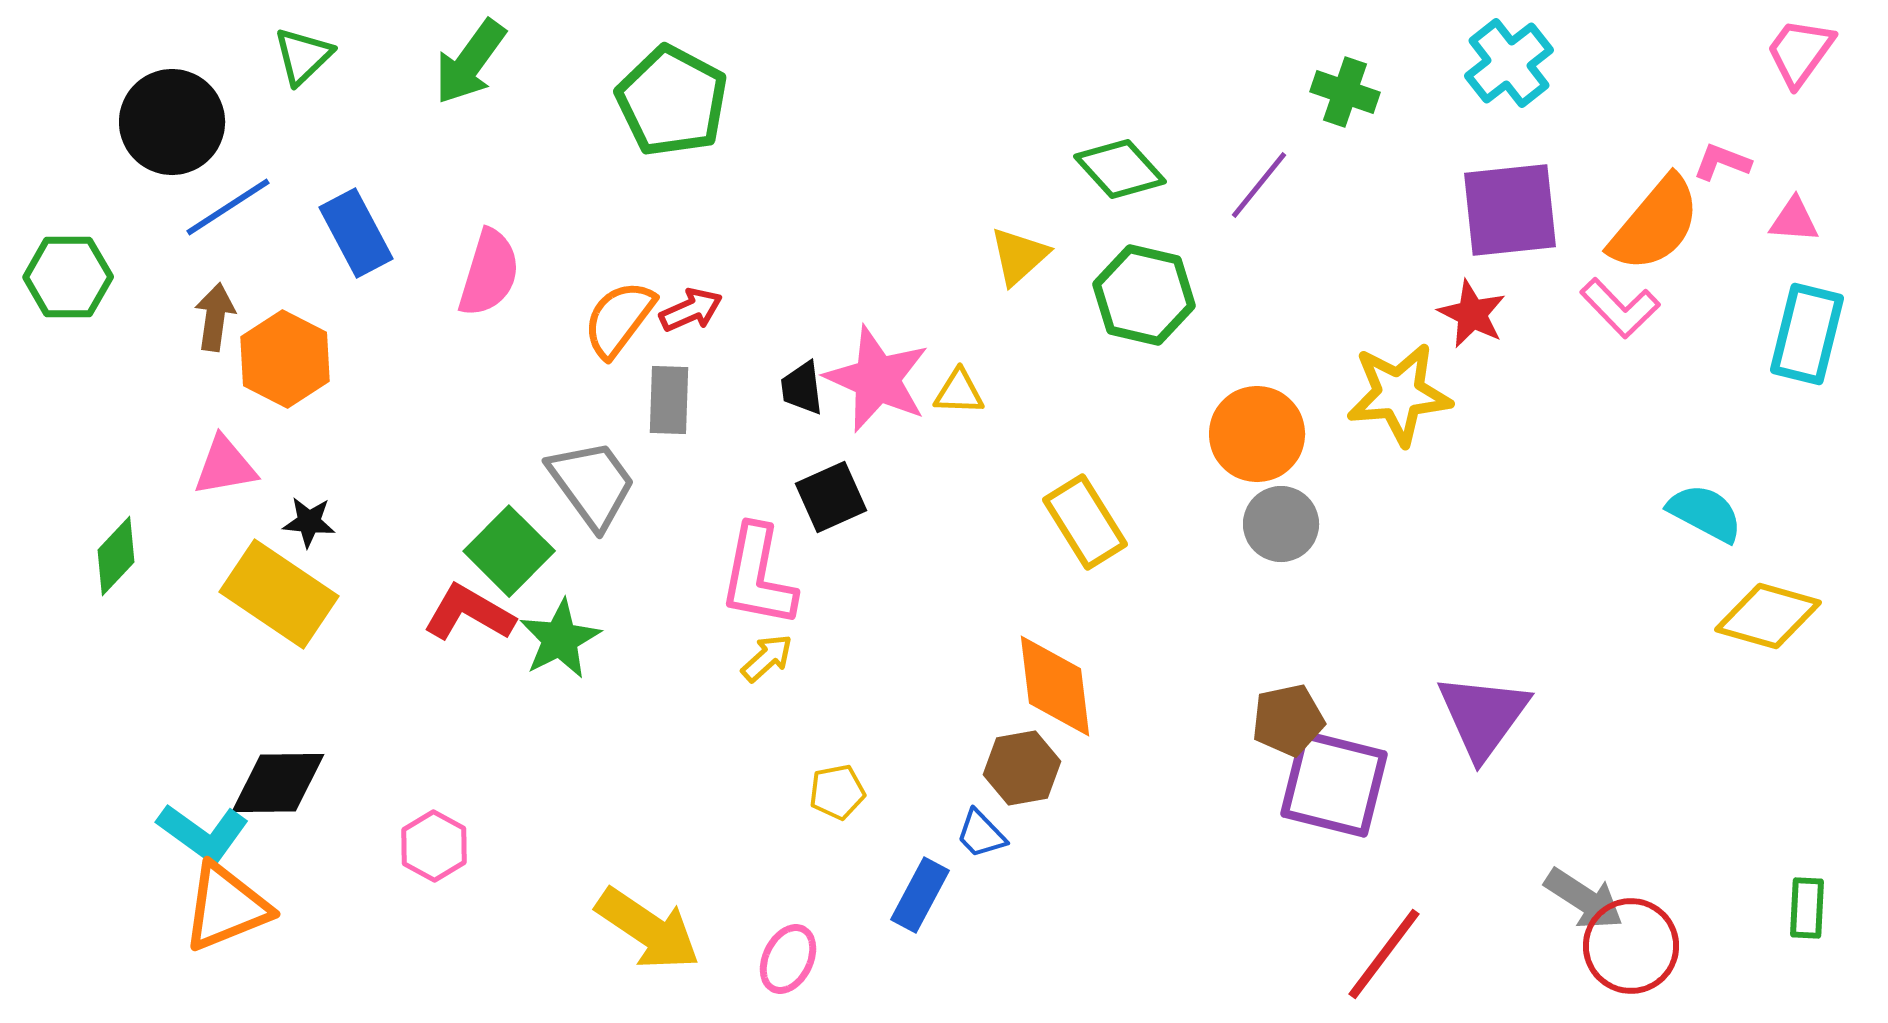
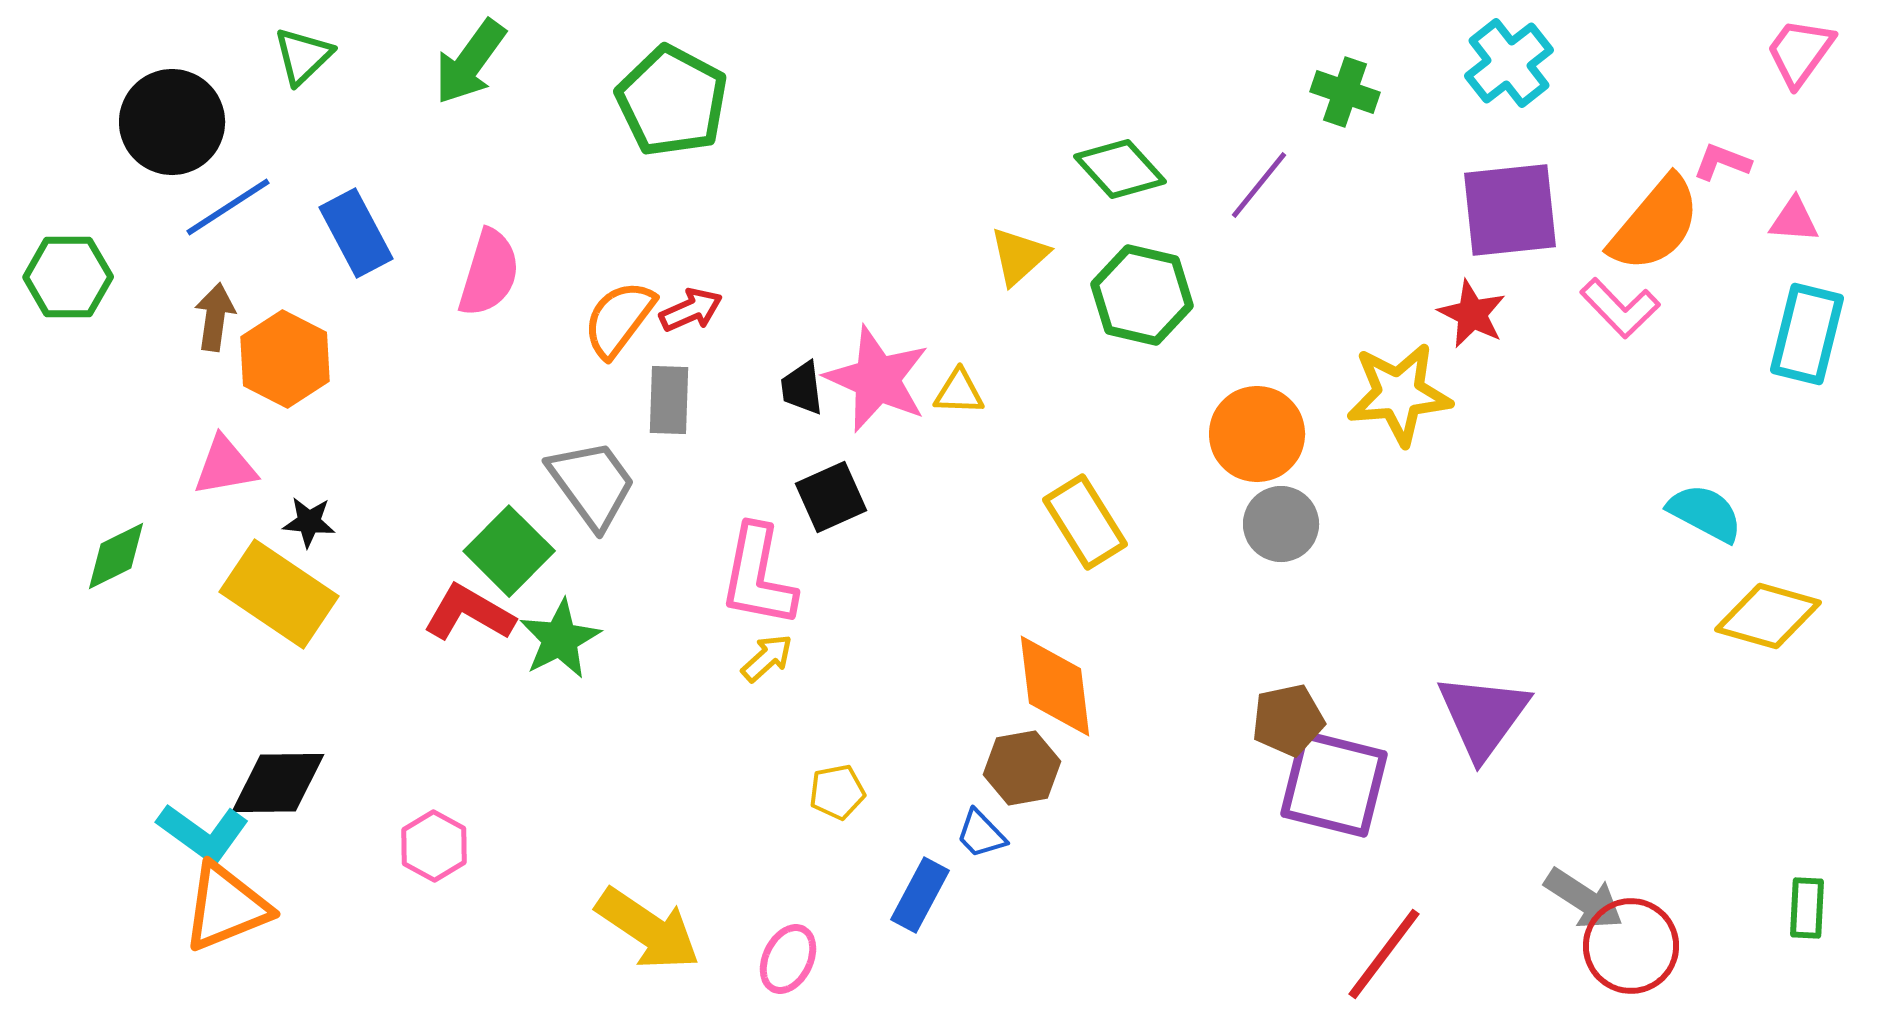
green hexagon at (1144, 295): moved 2 px left
green diamond at (116, 556): rotated 20 degrees clockwise
